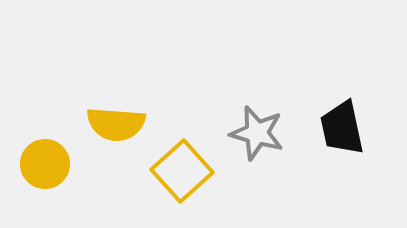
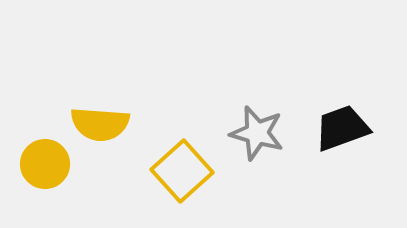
yellow semicircle: moved 16 px left
black trapezoid: rotated 82 degrees clockwise
